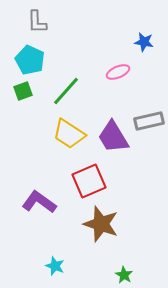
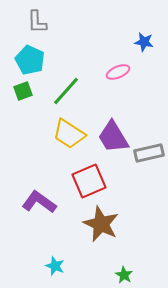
gray rectangle: moved 32 px down
brown star: rotated 6 degrees clockwise
